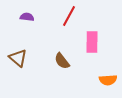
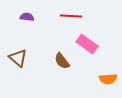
red line: moved 2 px right; rotated 65 degrees clockwise
pink rectangle: moved 5 px left, 2 px down; rotated 55 degrees counterclockwise
orange semicircle: moved 1 px up
